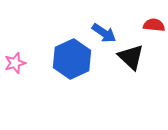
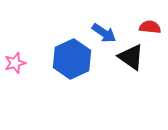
red semicircle: moved 4 px left, 2 px down
black triangle: rotated 8 degrees counterclockwise
